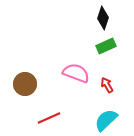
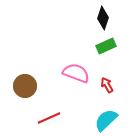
brown circle: moved 2 px down
